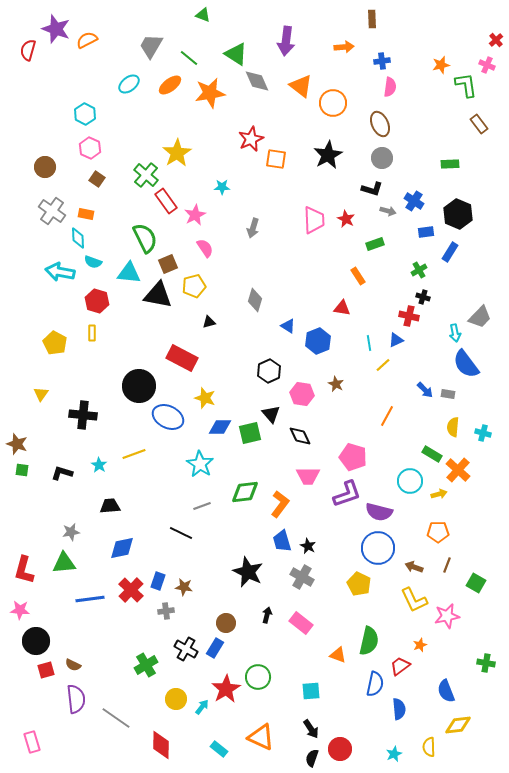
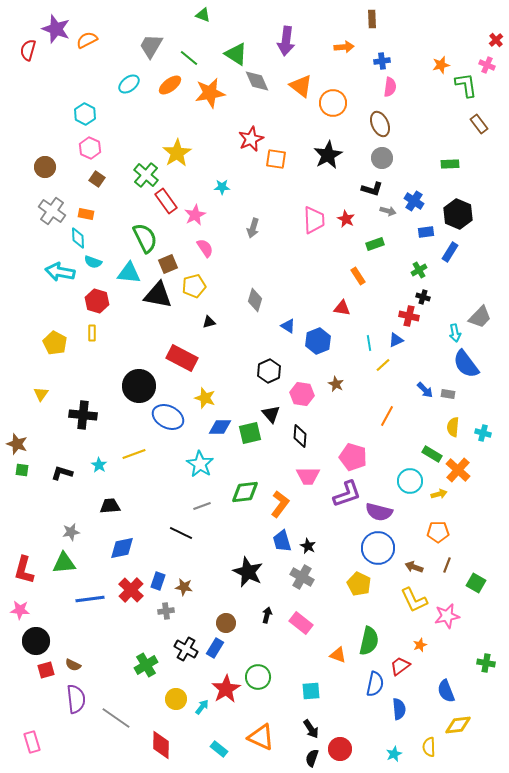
black diamond at (300, 436): rotated 30 degrees clockwise
